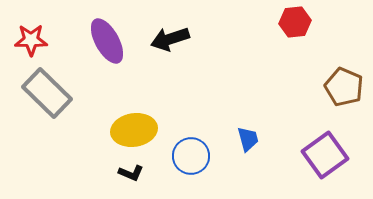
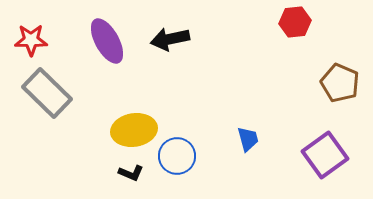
black arrow: rotated 6 degrees clockwise
brown pentagon: moved 4 px left, 4 px up
blue circle: moved 14 px left
